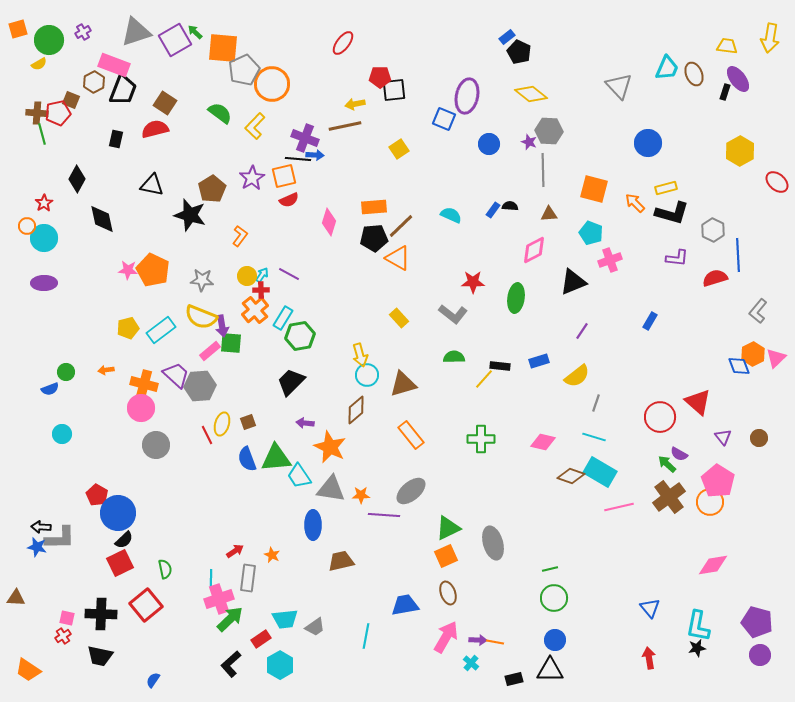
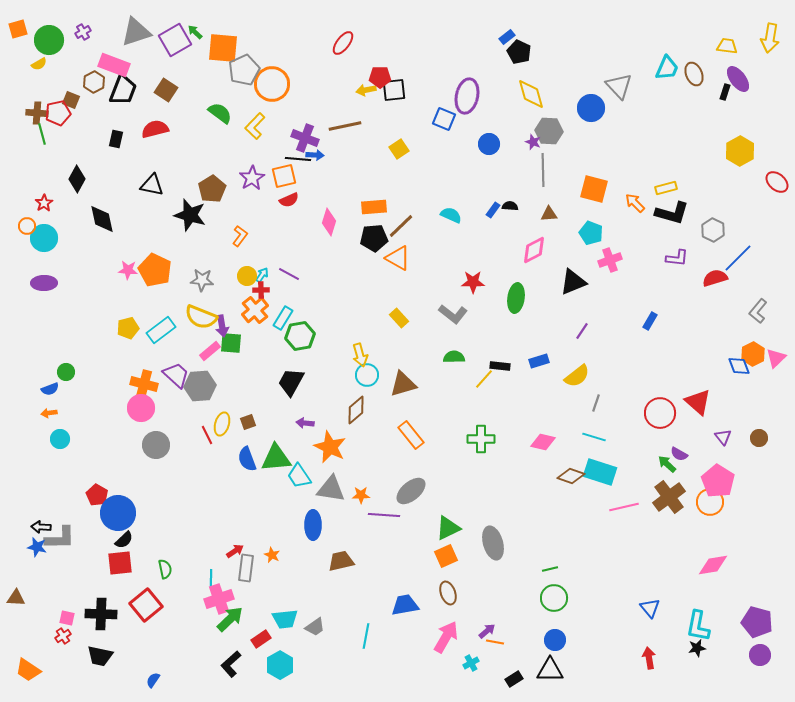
yellow diamond at (531, 94): rotated 36 degrees clockwise
brown square at (165, 103): moved 1 px right, 13 px up
yellow arrow at (355, 104): moved 11 px right, 14 px up
purple star at (529, 142): moved 4 px right
blue circle at (648, 143): moved 57 px left, 35 px up
blue line at (738, 255): moved 3 px down; rotated 48 degrees clockwise
orange pentagon at (153, 270): moved 2 px right
orange arrow at (106, 370): moved 57 px left, 43 px down
black trapezoid at (291, 382): rotated 16 degrees counterclockwise
red circle at (660, 417): moved 4 px up
cyan circle at (62, 434): moved 2 px left, 5 px down
cyan rectangle at (600, 472): rotated 12 degrees counterclockwise
pink line at (619, 507): moved 5 px right
red square at (120, 563): rotated 20 degrees clockwise
gray rectangle at (248, 578): moved 2 px left, 10 px up
purple arrow at (478, 640): moved 9 px right, 9 px up; rotated 42 degrees counterclockwise
cyan cross at (471, 663): rotated 21 degrees clockwise
black rectangle at (514, 679): rotated 18 degrees counterclockwise
